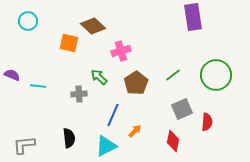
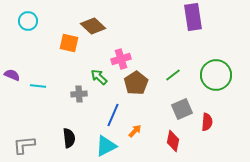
pink cross: moved 8 px down
